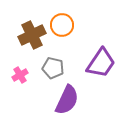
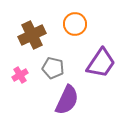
orange circle: moved 13 px right, 1 px up
